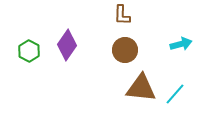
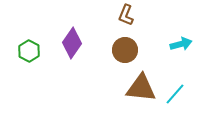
brown L-shape: moved 4 px right; rotated 20 degrees clockwise
purple diamond: moved 5 px right, 2 px up
